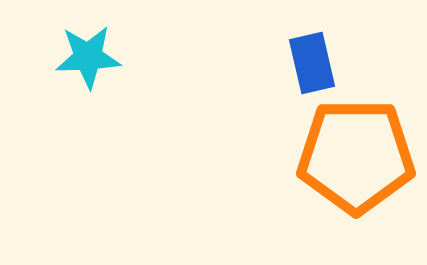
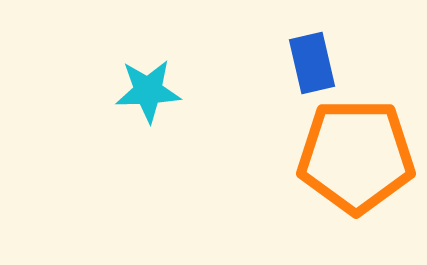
cyan star: moved 60 px right, 34 px down
